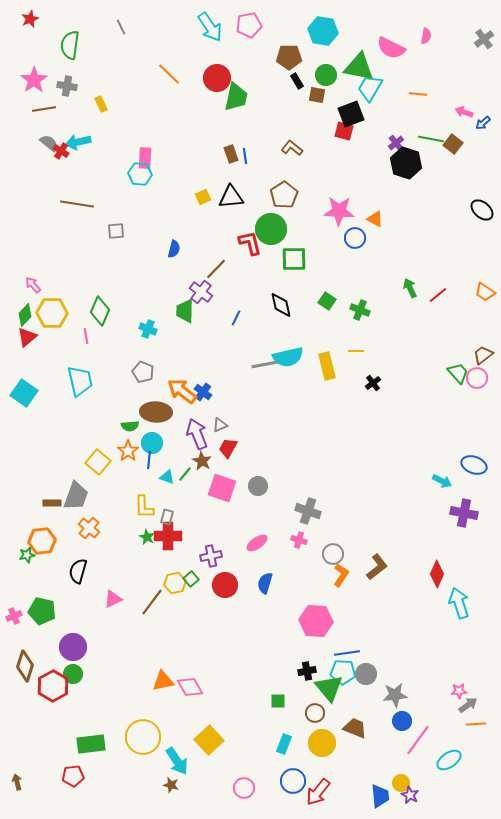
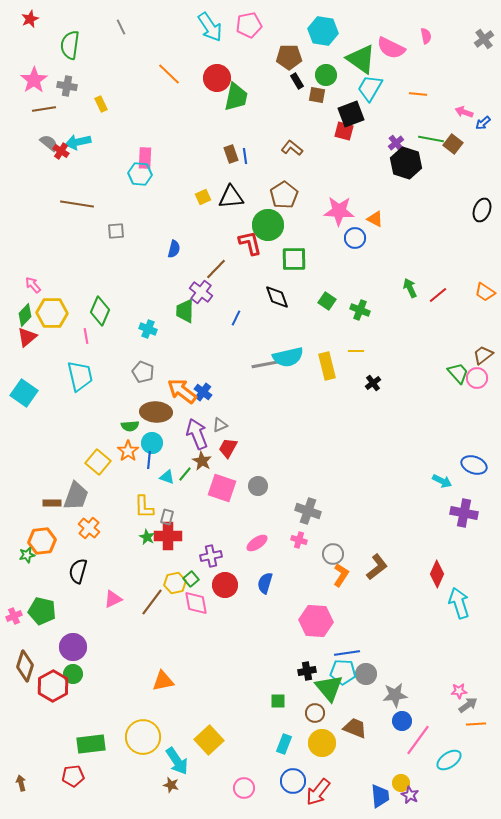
pink semicircle at (426, 36): rotated 21 degrees counterclockwise
green triangle at (359, 67): moved 2 px right, 8 px up; rotated 24 degrees clockwise
black ellipse at (482, 210): rotated 70 degrees clockwise
green circle at (271, 229): moved 3 px left, 4 px up
black diamond at (281, 305): moved 4 px left, 8 px up; rotated 8 degrees counterclockwise
cyan trapezoid at (80, 381): moved 5 px up
pink diamond at (190, 687): moved 6 px right, 84 px up; rotated 20 degrees clockwise
brown arrow at (17, 782): moved 4 px right, 1 px down
